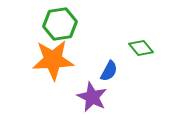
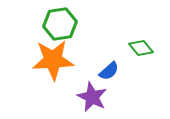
blue semicircle: rotated 20 degrees clockwise
